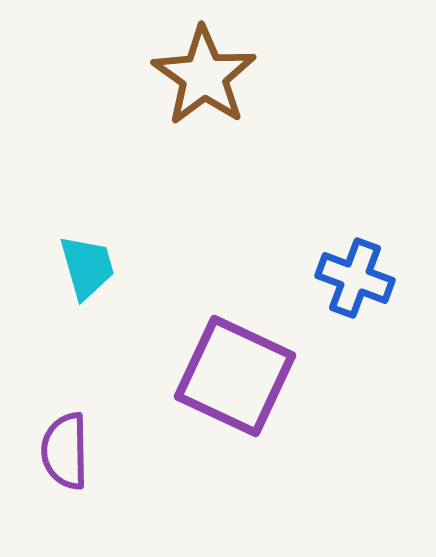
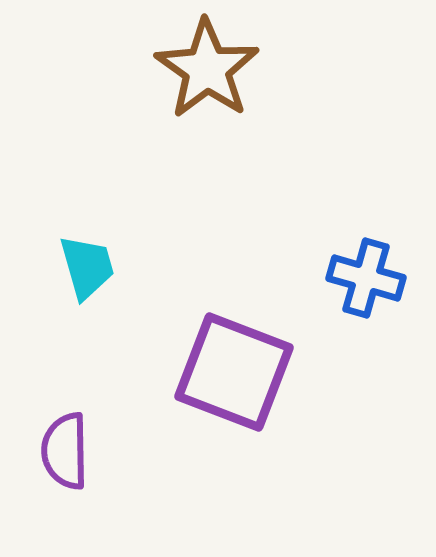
brown star: moved 3 px right, 7 px up
blue cross: moved 11 px right; rotated 4 degrees counterclockwise
purple square: moved 1 px left, 4 px up; rotated 4 degrees counterclockwise
